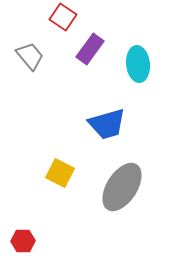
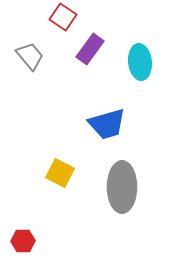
cyan ellipse: moved 2 px right, 2 px up
gray ellipse: rotated 33 degrees counterclockwise
